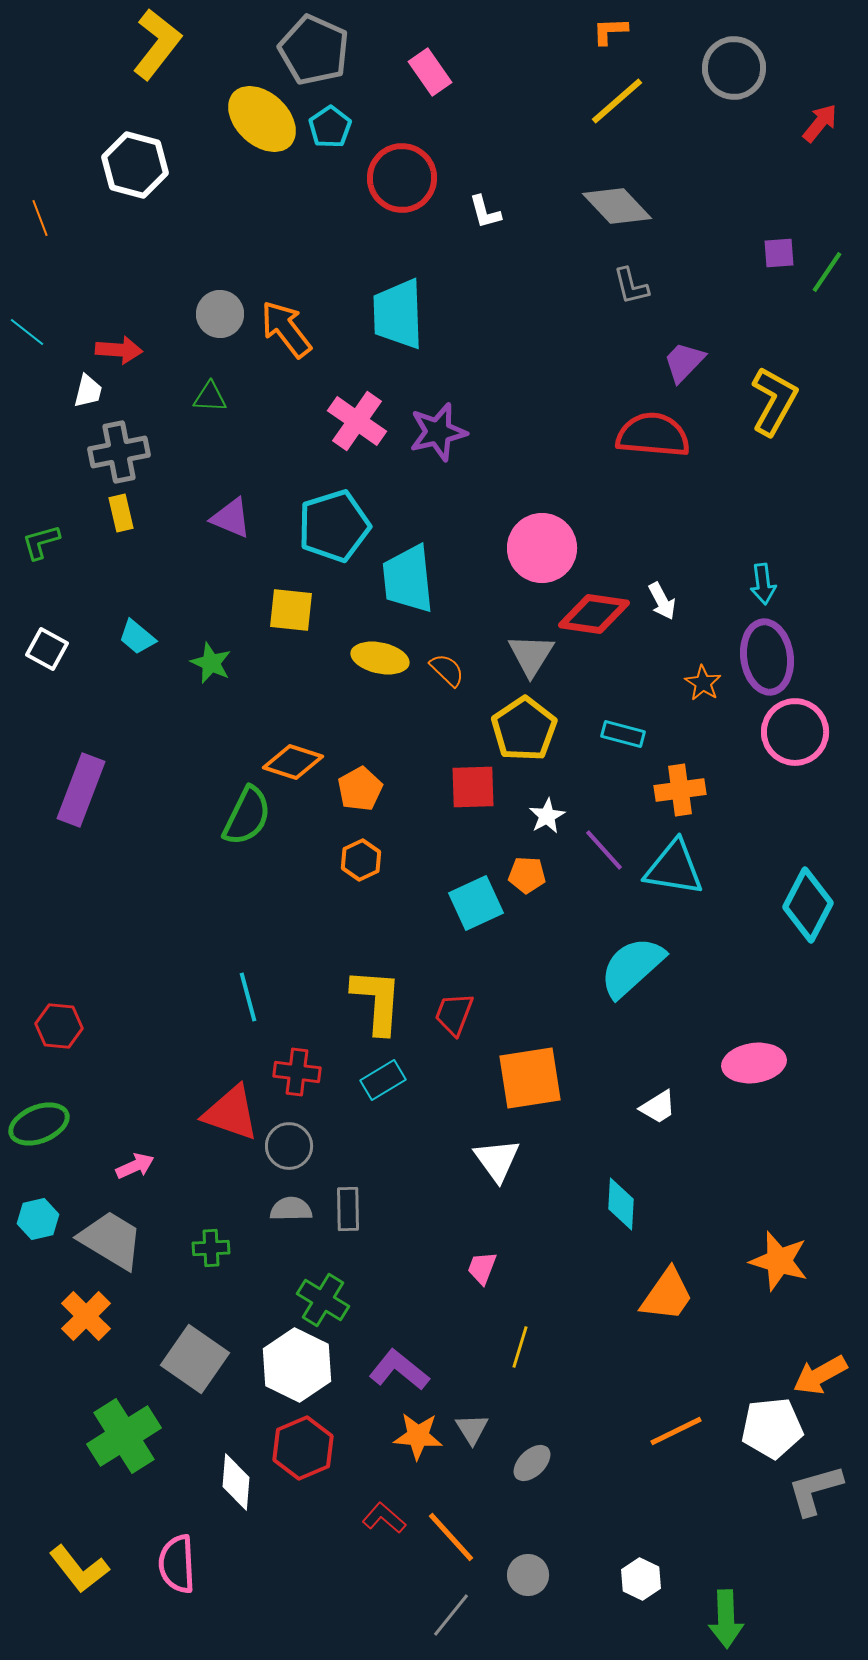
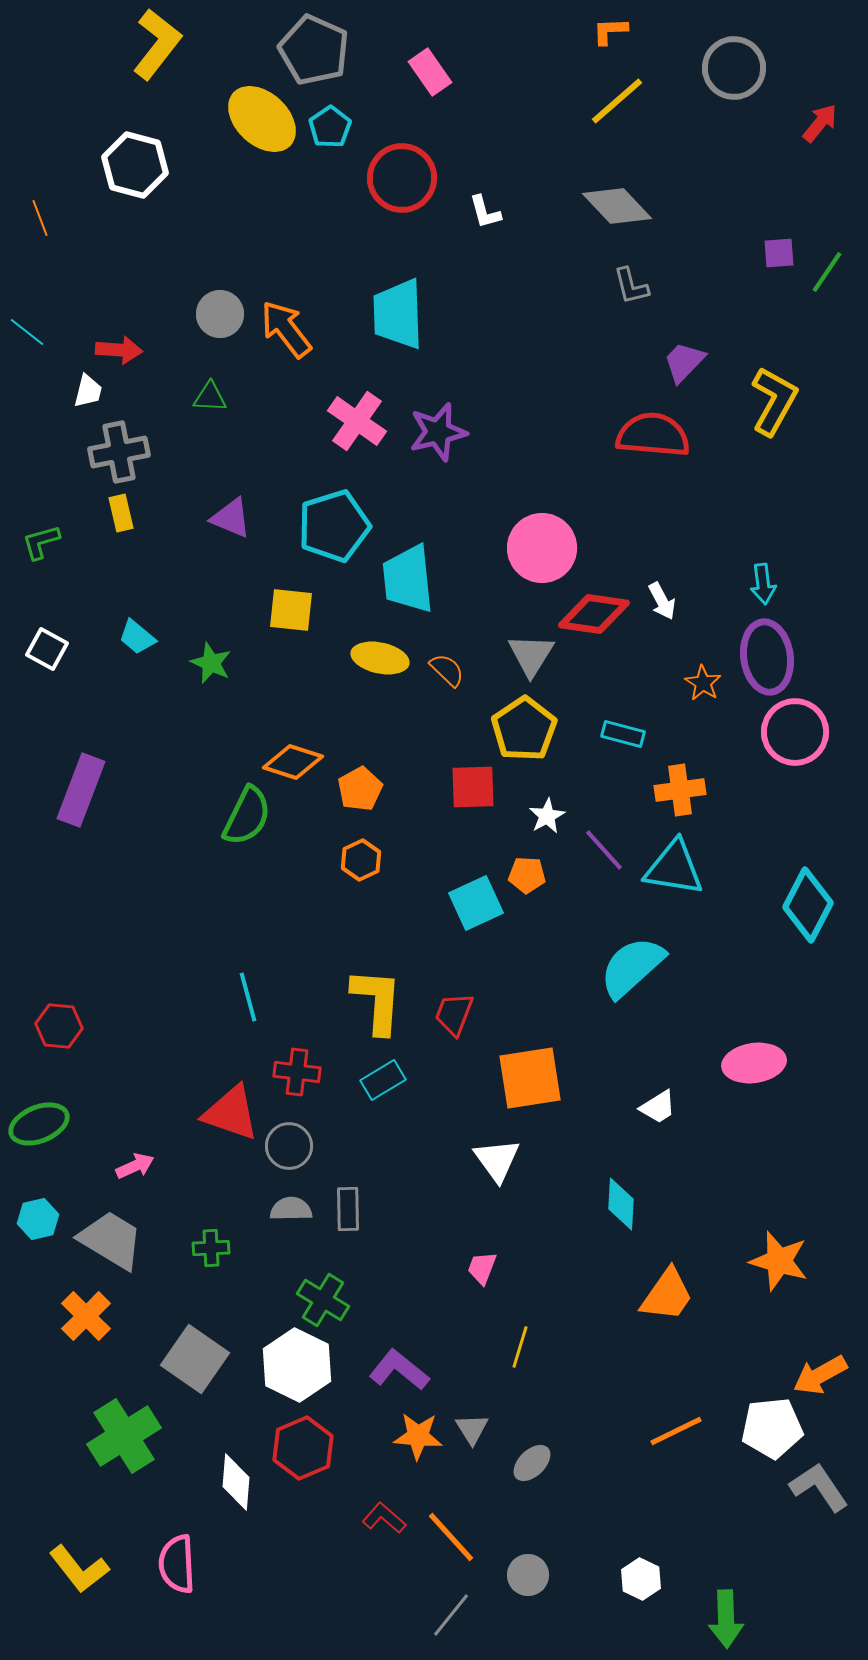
gray L-shape at (815, 1490): moved 4 px right, 3 px up; rotated 72 degrees clockwise
